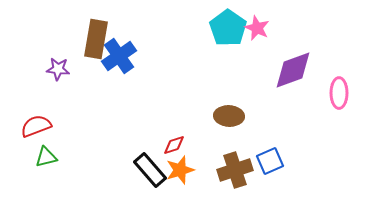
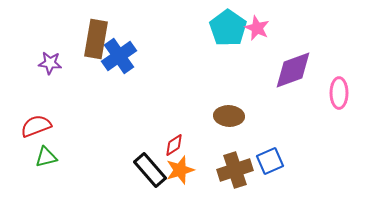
purple star: moved 8 px left, 6 px up
red diamond: rotated 15 degrees counterclockwise
